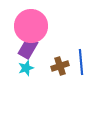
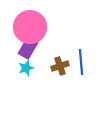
pink circle: moved 1 px left, 1 px down
